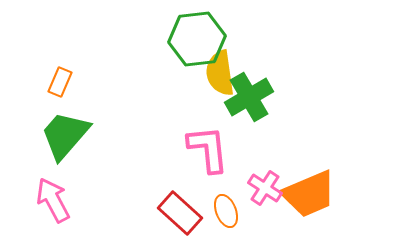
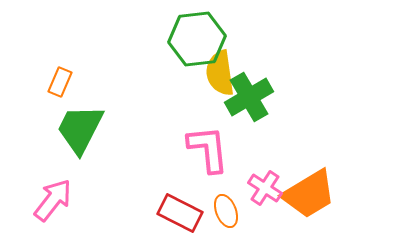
green trapezoid: moved 15 px right, 6 px up; rotated 14 degrees counterclockwise
orange trapezoid: rotated 8 degrees counterclockwise
pink arrow: rotated 66 degrees clockwise
red rectangle: rotated 15 degrees counterclockwise
